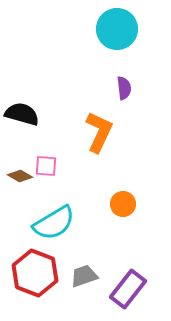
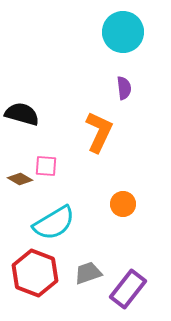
cyan circle: moved 6 px right, 3 px down
brown diamond: moved 3 px down
gray trapezoid: moved 4 px right, 3 px up
